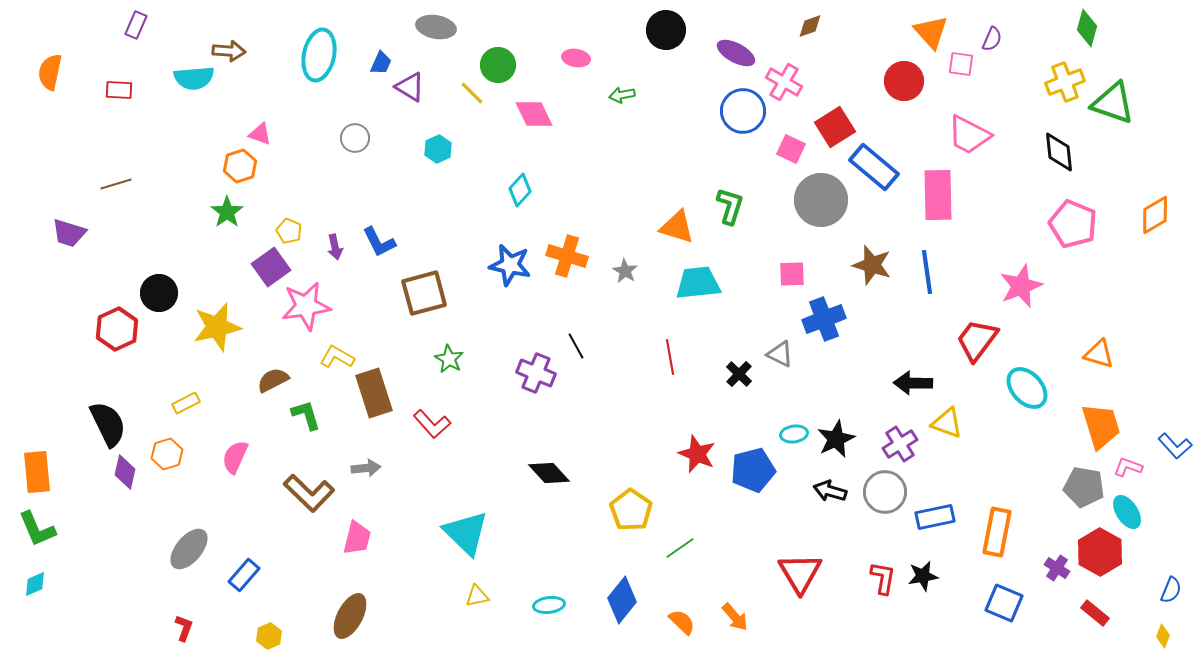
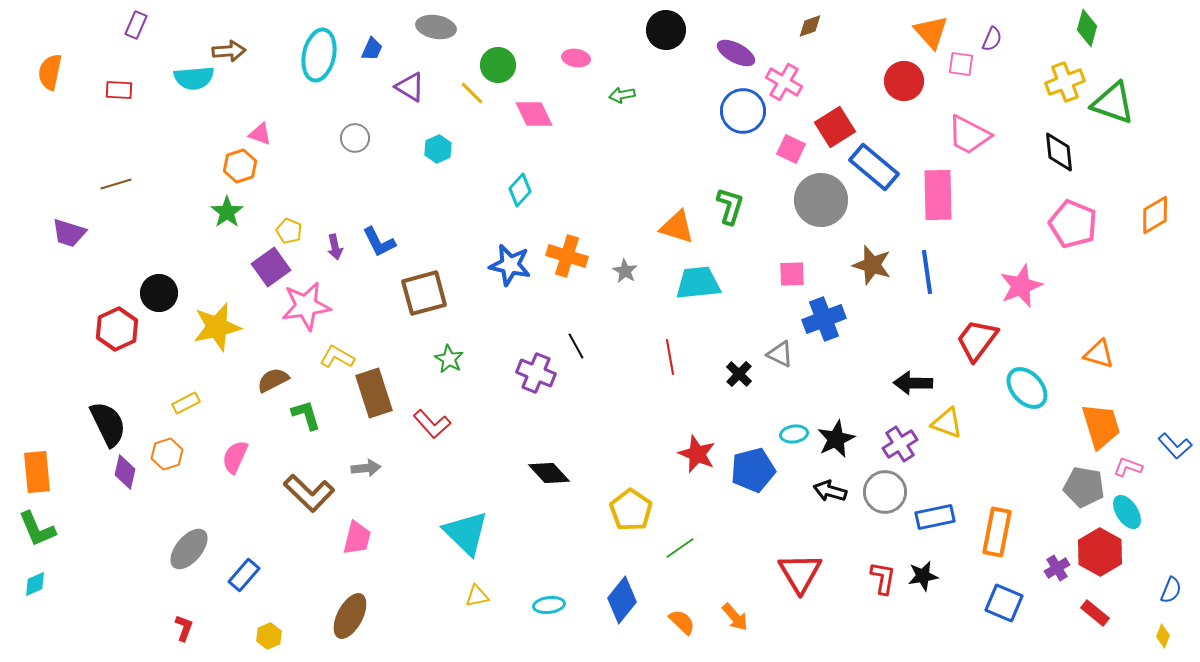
brown arrow at (229, 51): rotated 8 degrees counterclockwise
blue trapezoid at (381, 63): moved 9 px left, 14 px up
purple cross at (1057, 568): rotated 25 degrees clockwise
